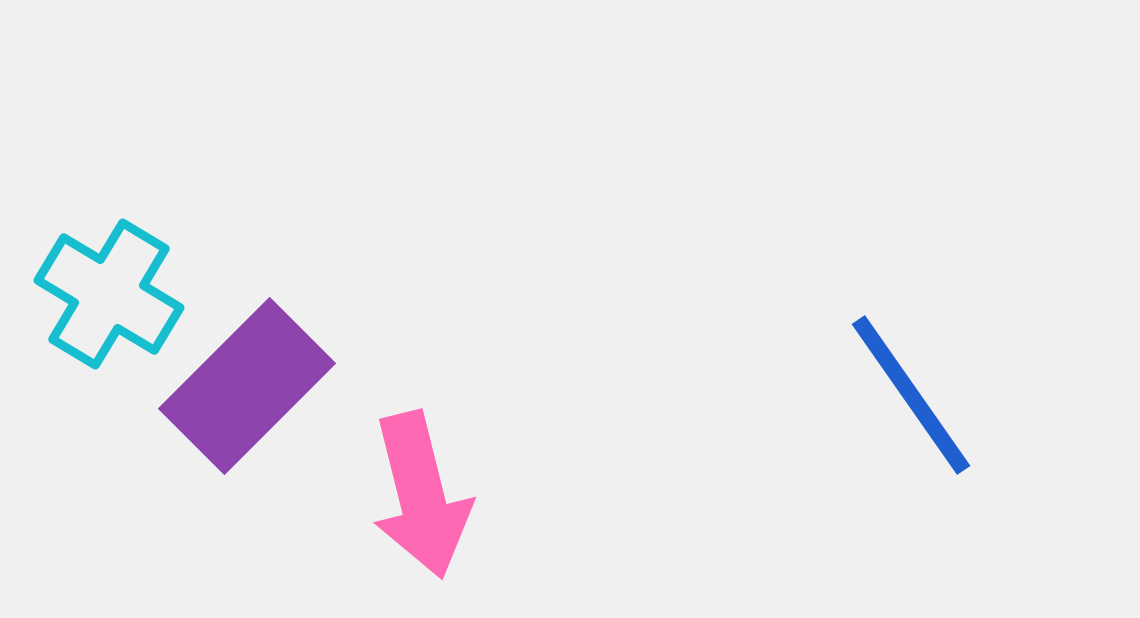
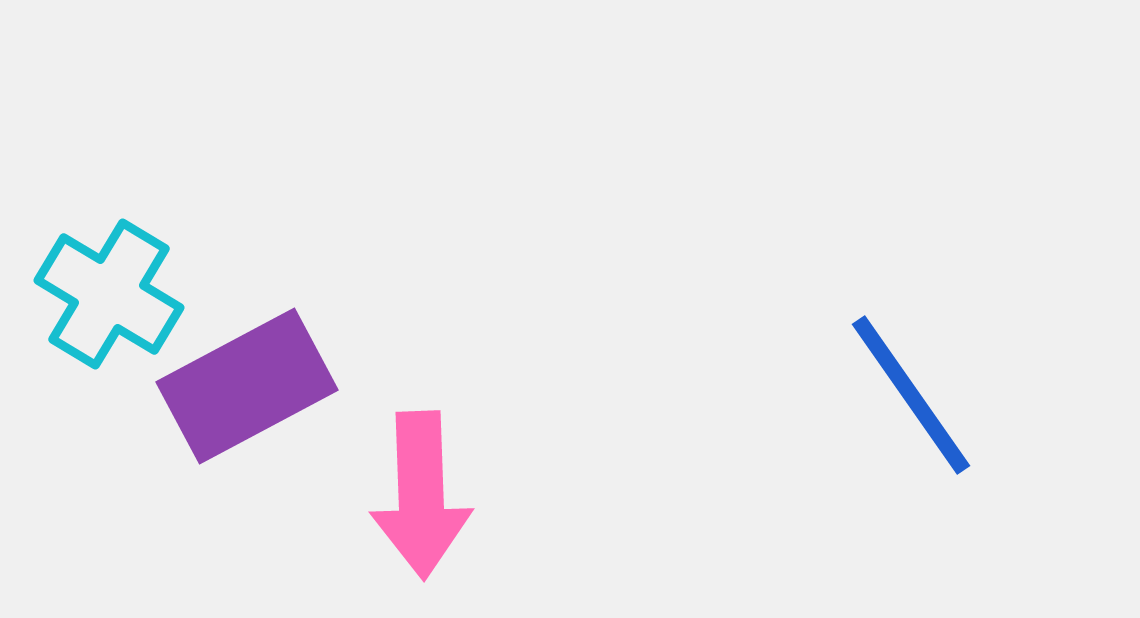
purple rectangle: rotated 17 degrees clockwise
pink arrow: rotated 12 degrees clockwise
